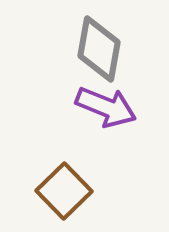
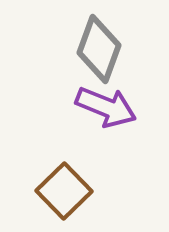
gray diamond: rotated 10 degrees clockwise
